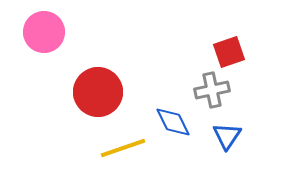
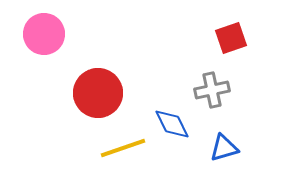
pink circle: moved 2 px down
red square: moved 2 px right, 14 px up
red circle: moved 1 px down
blue diamond: moved 1 px left, 2 px down
blue triangle: moved 3 px left, 12 px down; rotated 40 degrees clockwise
